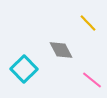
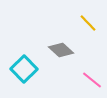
gray diamond: rotated 20 degrees counterclockwise
